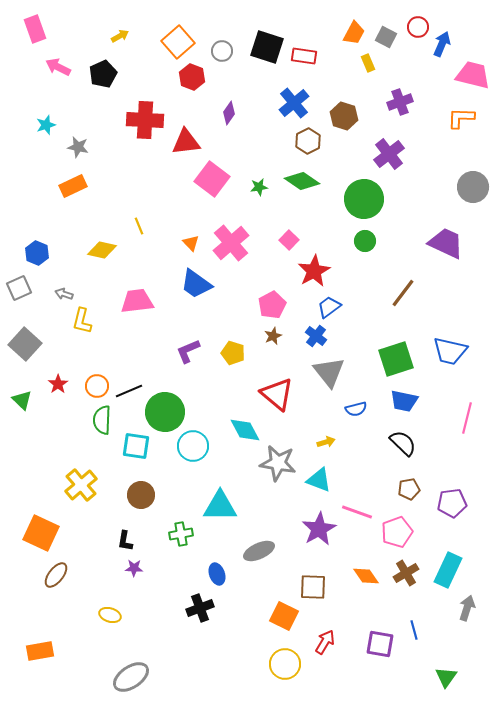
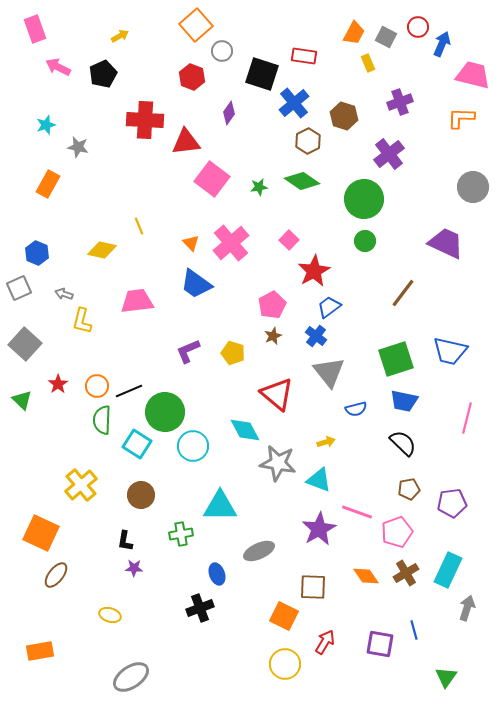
orange square at (178, 42): moved 18 px right, 17 px up
black square at (267, 47): moved 5 px left, 27 px down
orange rectangle at (73, 186): moved 25 px left, 2 px up; rotated 36 degrees counterclockwise
cyan square at (136, 446): moved 1 px right, 2 px up; rotated 24 degrees clockwise
